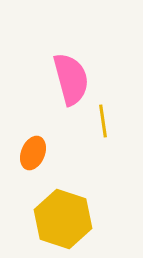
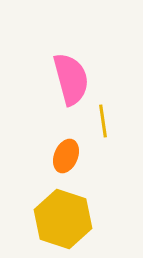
orange ellipse: moved 33 px right, 3 px down
